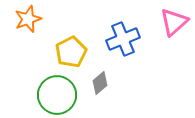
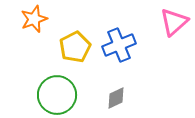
orange star: moved 6 px right
blue cross: moved 4 px left, 6 px down
yellow pentagon: moved 4 px right, 5 px up
gray diamond: moved 16 px right, 15 px down; rotated 15 degrees clockwise
